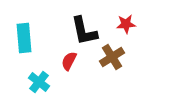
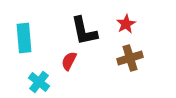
red star: rotated 24 degrees counterclockwise
brown cross: moved 18 px right, 1 px down; rotated 15 degrees clockwise
